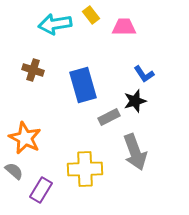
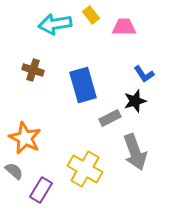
gray rectangle: moved 1 px right, 1 px down
yellow cross: rotated 32 degrees clockwise
